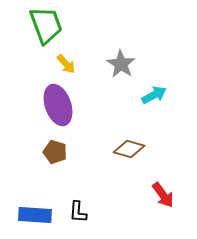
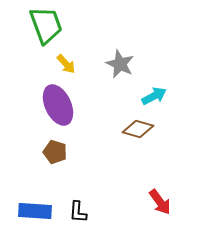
gray star: moved 1 px left; rotated 8 degrees counterclockwise
cyan arrow: moved 1 px down
purple ellipse: rotated 6 degrees counterclockwise
brown diamond: moved 9 px right, 20 px up
red arrow: moved 3 px left, 7 px down
blue rectangle: moved 4 px up
